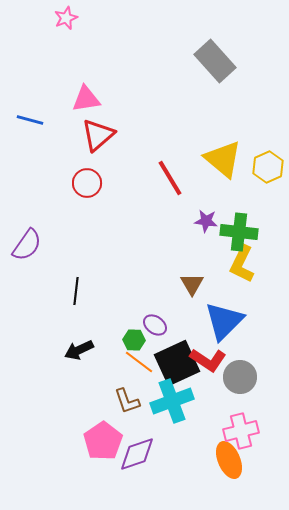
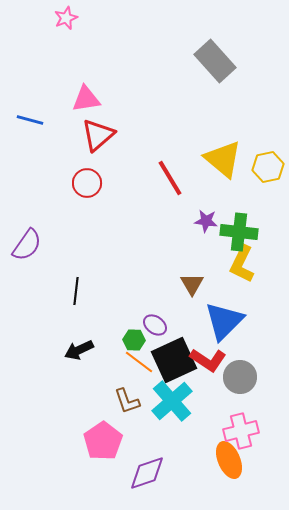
yellow hexagon: rotated 12 degrees clockwise
black square: moved 3 px left, 3 px up
cyan cross: rotated 21 degrees counterclockwise
purple diamond: moved 10 px right, 19 px down
